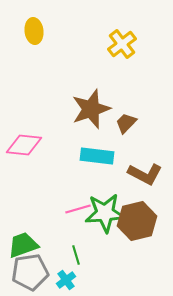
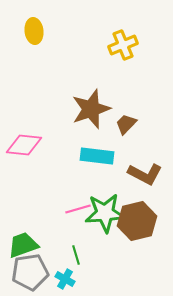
yellow cross: moved 1 px right, 1 px down; rotated 16 degrees clockwise
brown trapezoid: moved 1 px down
cyan cross: moved 1 px left, 1 px up; rotated 24 degrees counterclockwise
